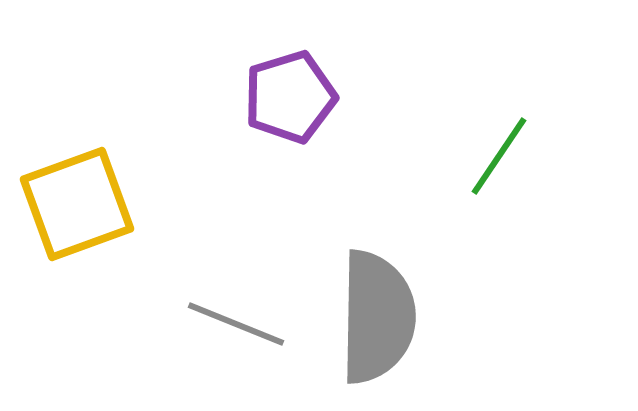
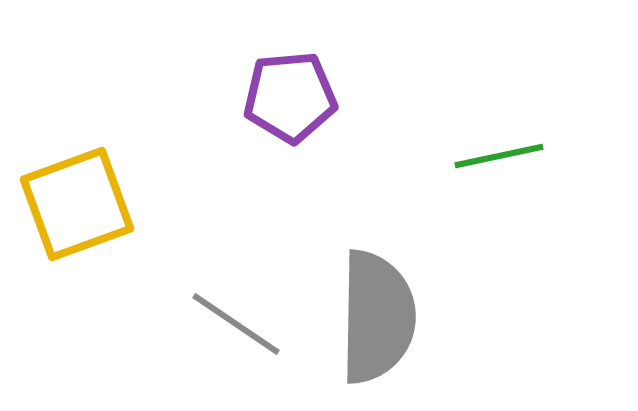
purple pentagon: rotated 12 degrees clockwise
green line: rotated 44 degrees clockwise
gray line: rotated 12 degrees clockwise
